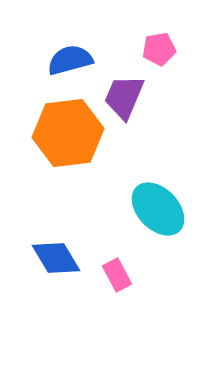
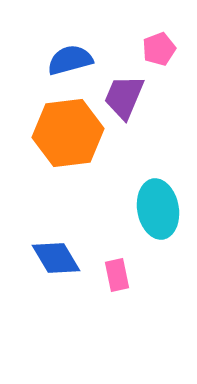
pink pentagon: rotated 12 degrees counterclockwise
cyan ellipse: rotated 34 degrees clockwise
pink rectangle: rotated 16 degrees clockwise
